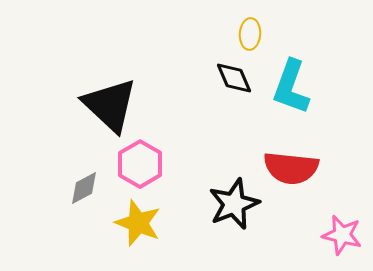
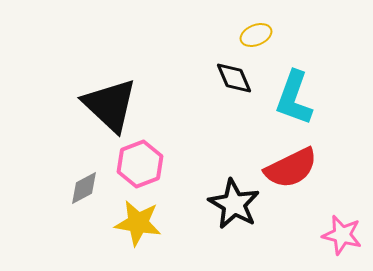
yellow ellipse: moved 6 px right, 1 px down; rotated 64 degrees clockwise
cyan L-shape: moved 3 px right, 11 px down
pink hexagon: rotated 9 degrees clockwise
red semicircle: rotated 32 degrees counterclockwise
black star: rotated 21 degrees counterclockwise
yellow star: rotated 12 degrees counterclockwise
